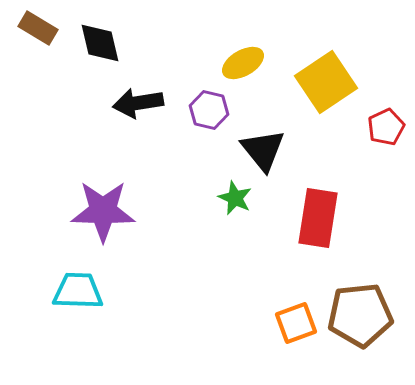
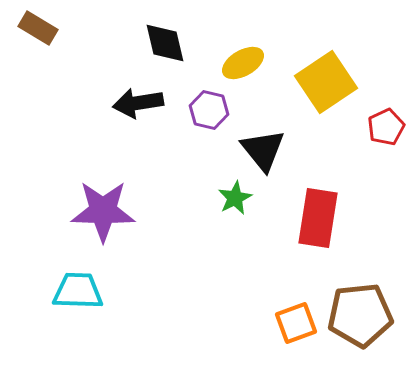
black diamond: moved 65 px right
green star: rotated 20 degrees clockwise
